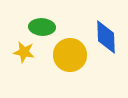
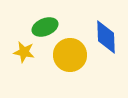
green ellipse: moved 3 px right; rotated 25 degrees counterclockwise
